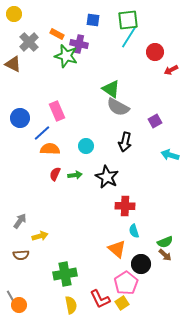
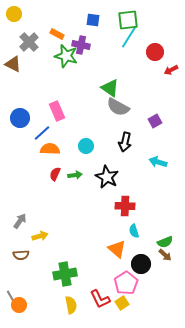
purple cross: moved 2 px right, 1 px down
green triangle: moved 1 px left, 1 px up
cyan arrow: moved 12 px left, 7 px down
